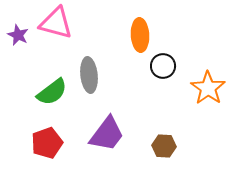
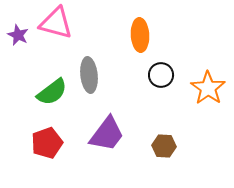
black circle: moved 2 px left, 9 px down
